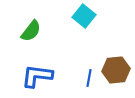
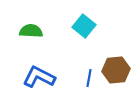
cyan square: moved 10 px down
green semicircle: rotated 125 degrees counterclockwise
blue L-shape: moved 2 px right, 1 px down; rotated 20 degrees clockwise
